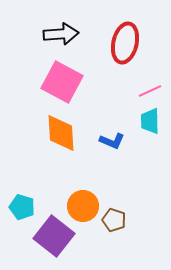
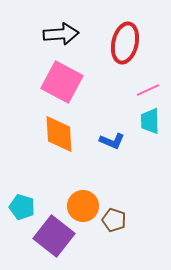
pink line: moved 2 px left, 1 px up
orange diamond: moved 2 px left, 1 px down
